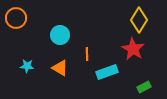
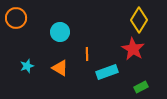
cyan circle: moved 3 px up
cyan star: rotated 24 degrees counterclockwise
green rectangle: moved 3 px left
